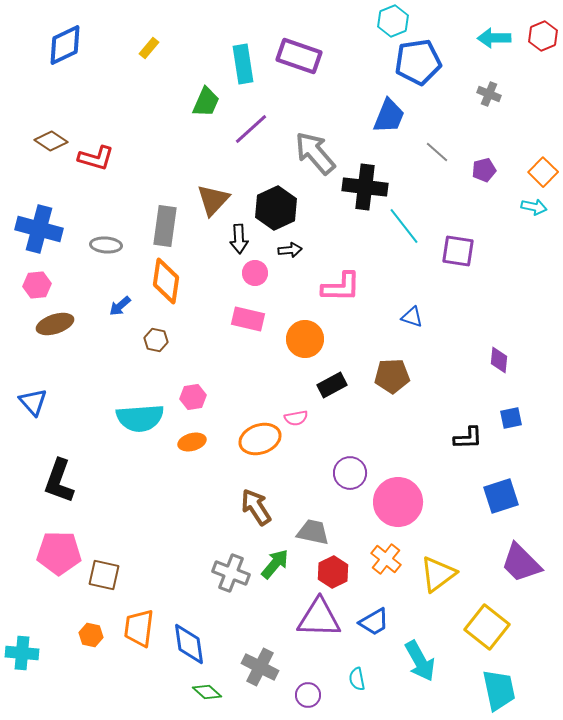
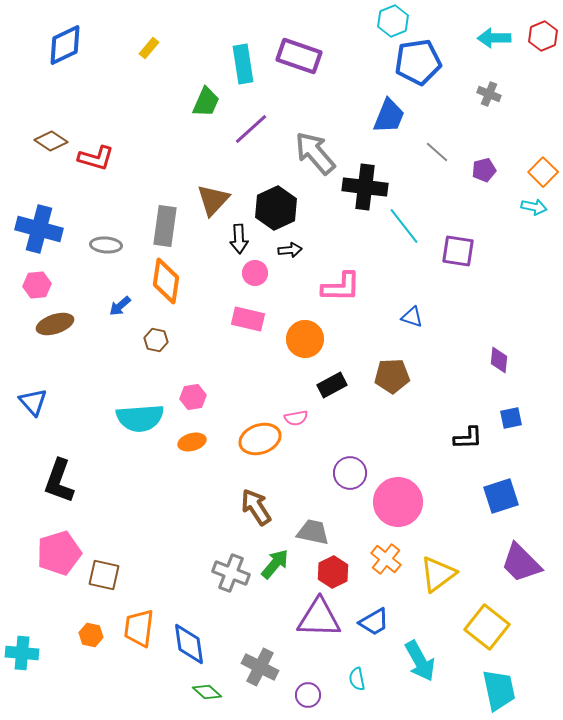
pink pentagon at (59, 553): rotated 18 degrees counterclockwise
